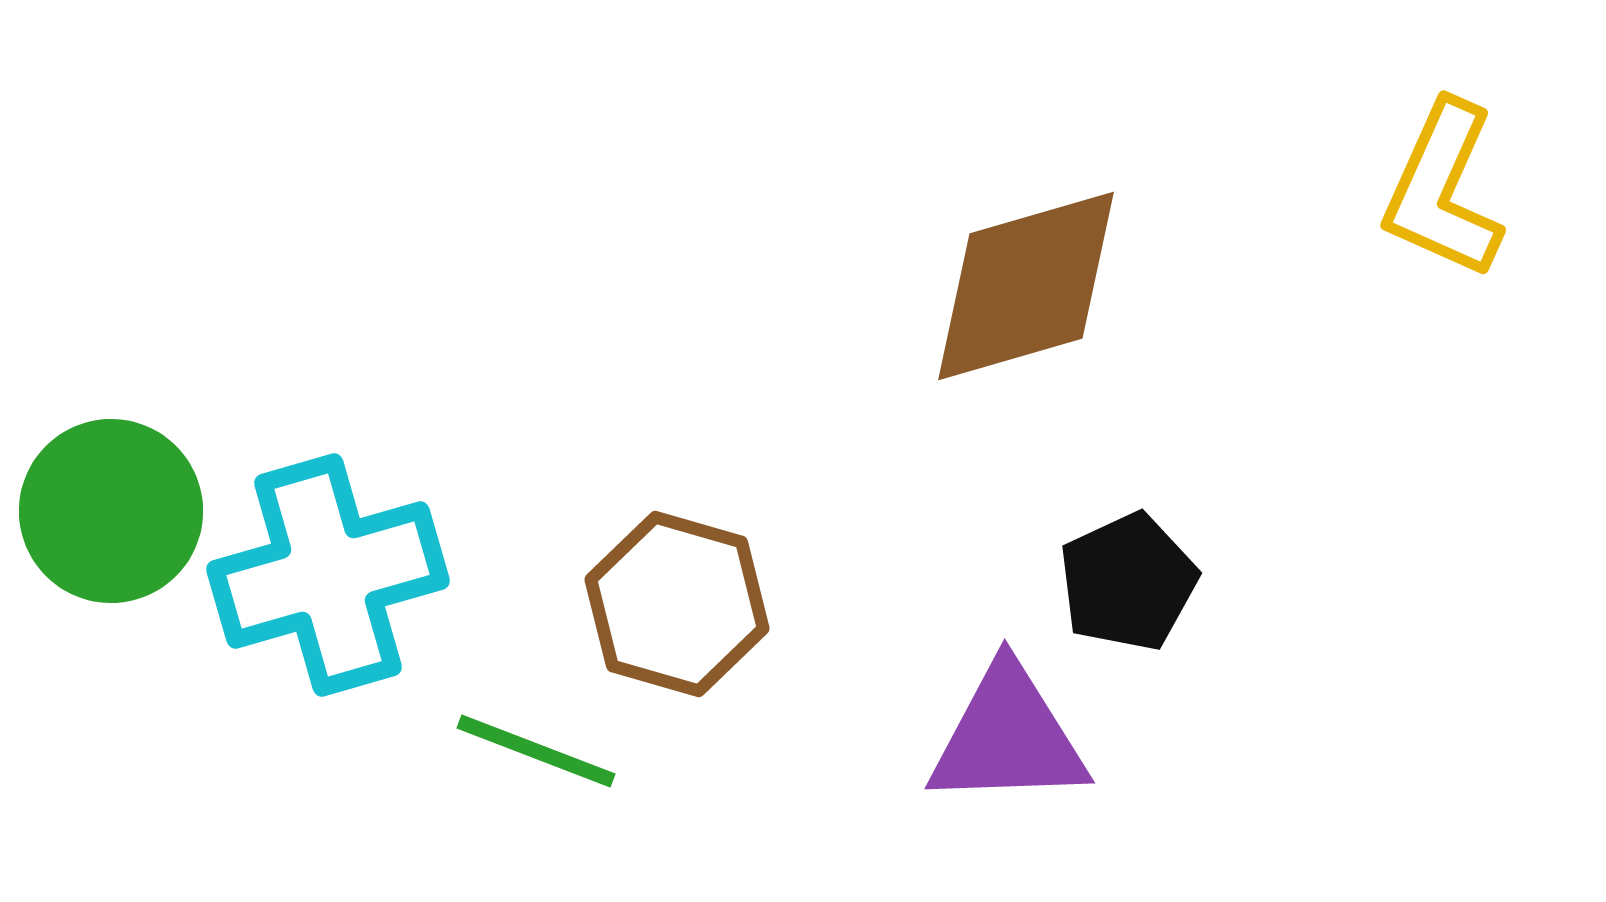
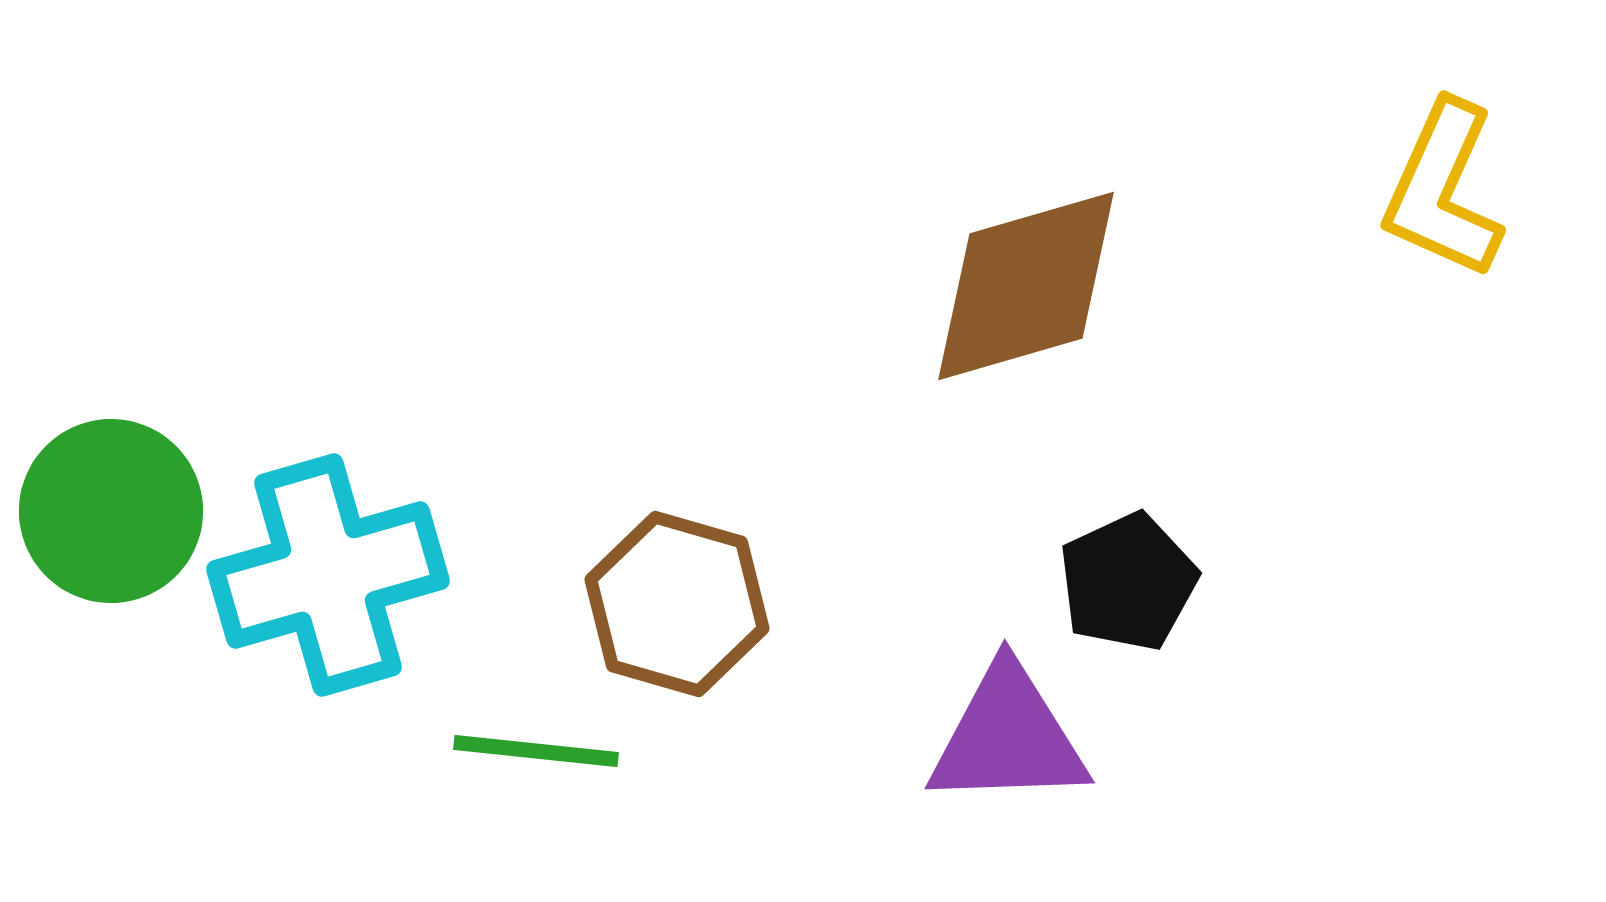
green line: rotated 15 degrees counterclockwise
